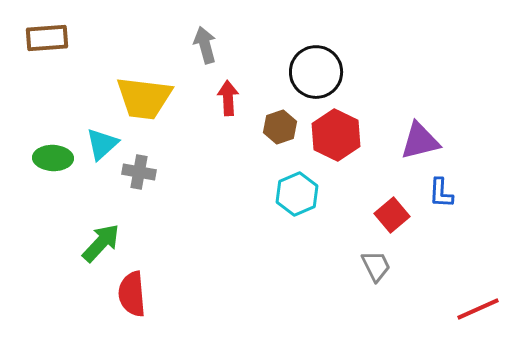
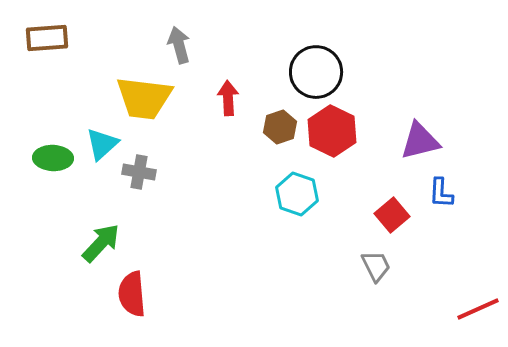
gray arrow: moved 26 px left
red hexagon: moved 4 px left, 4 px up
cyan hexagon: rotated 18 degrees counterclockwise
